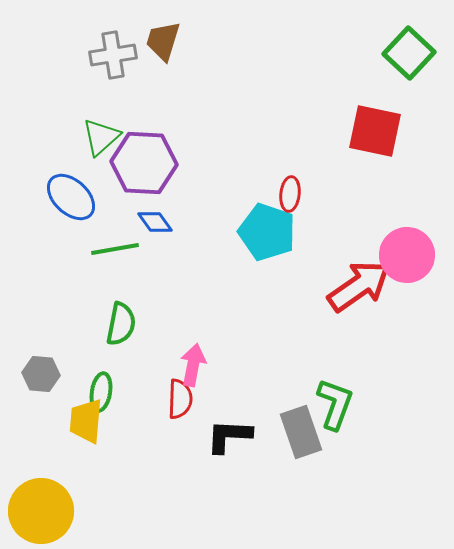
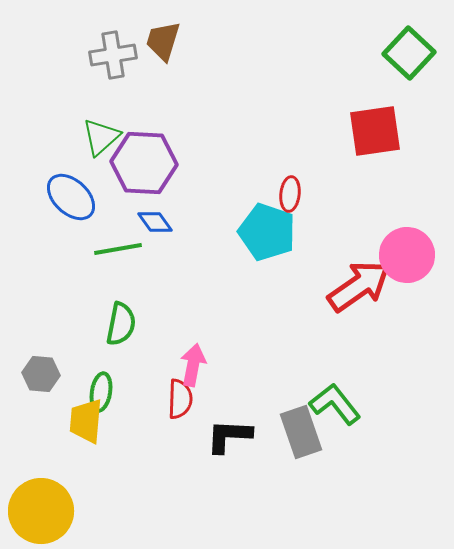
red square: rotated 20 degrees counterclockwise
green line: moved 3 px right
green L-shape: rotated 58 degrees counterclockwise
